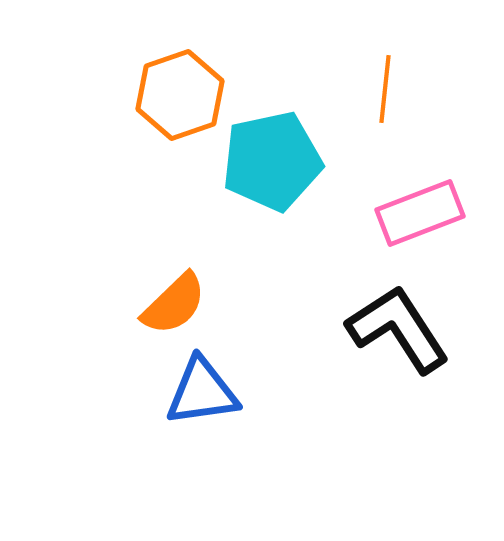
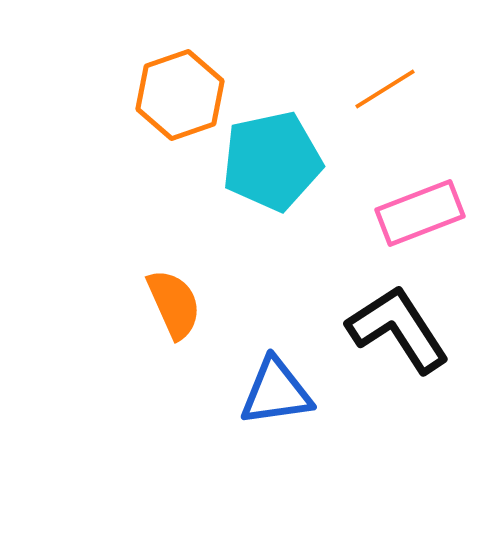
orange line: rotated 52 degrees clockwise
orange semicircle: rotated 70 degrees counterclockwise
blue triangle: moved 74 px right
